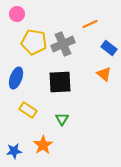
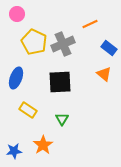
yellow pentagon: rotated 15 degrees clockwise
